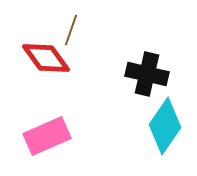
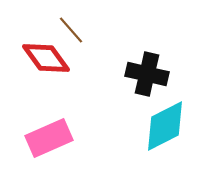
brown line: rotated 60 degrees counterclockwise
cyan diamond: rotated 28 degrees clockwise
pink rectangle: moved 2 px right, 2 px down
